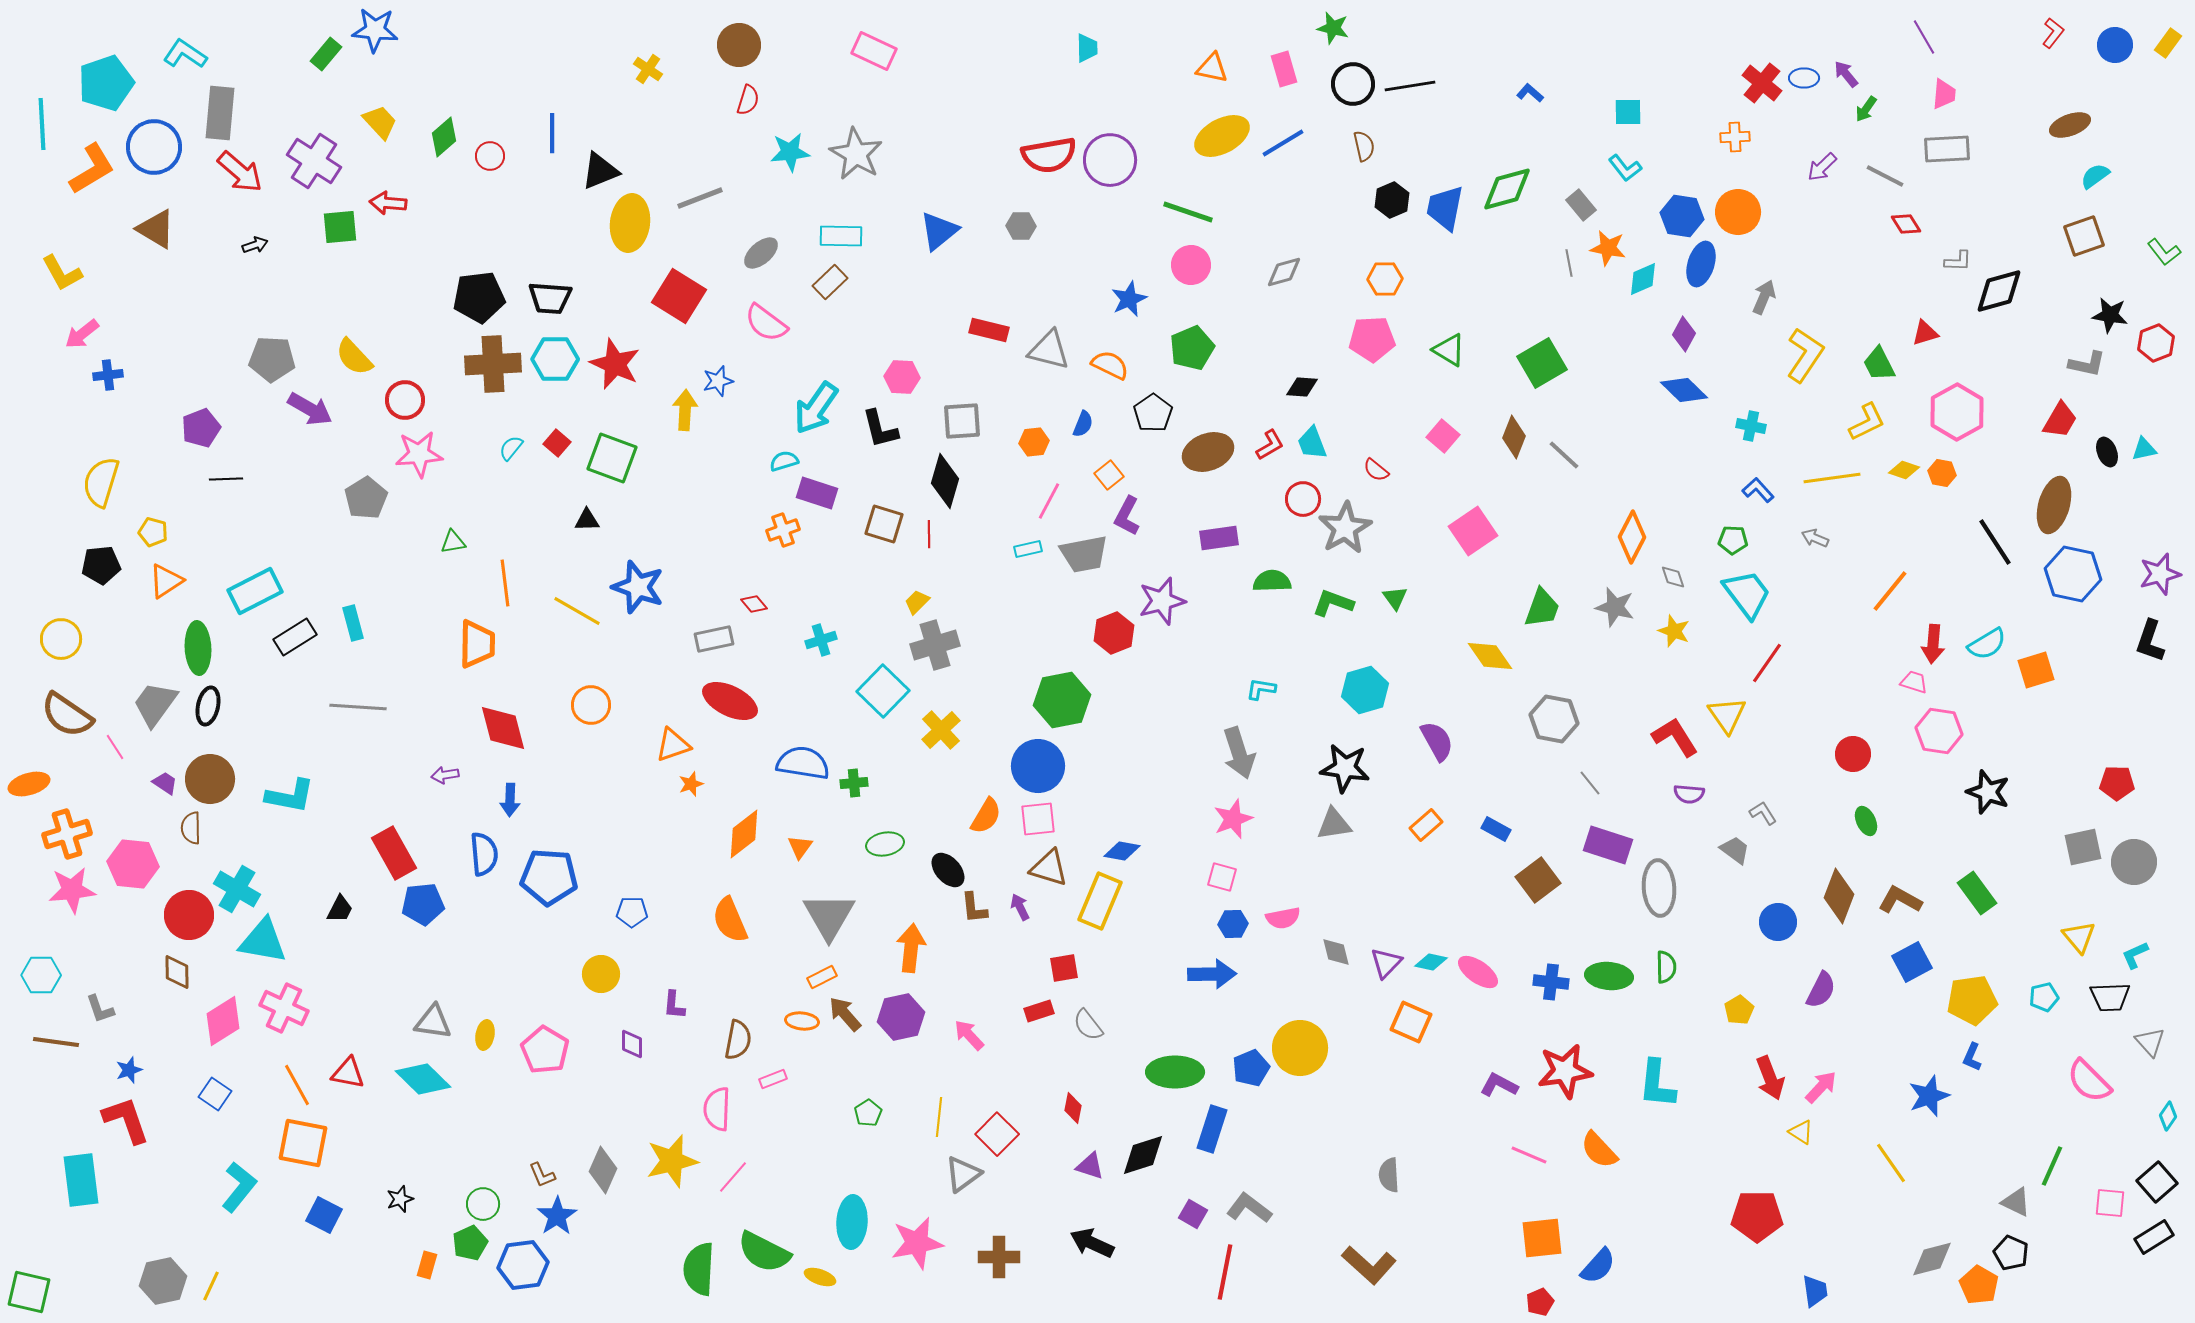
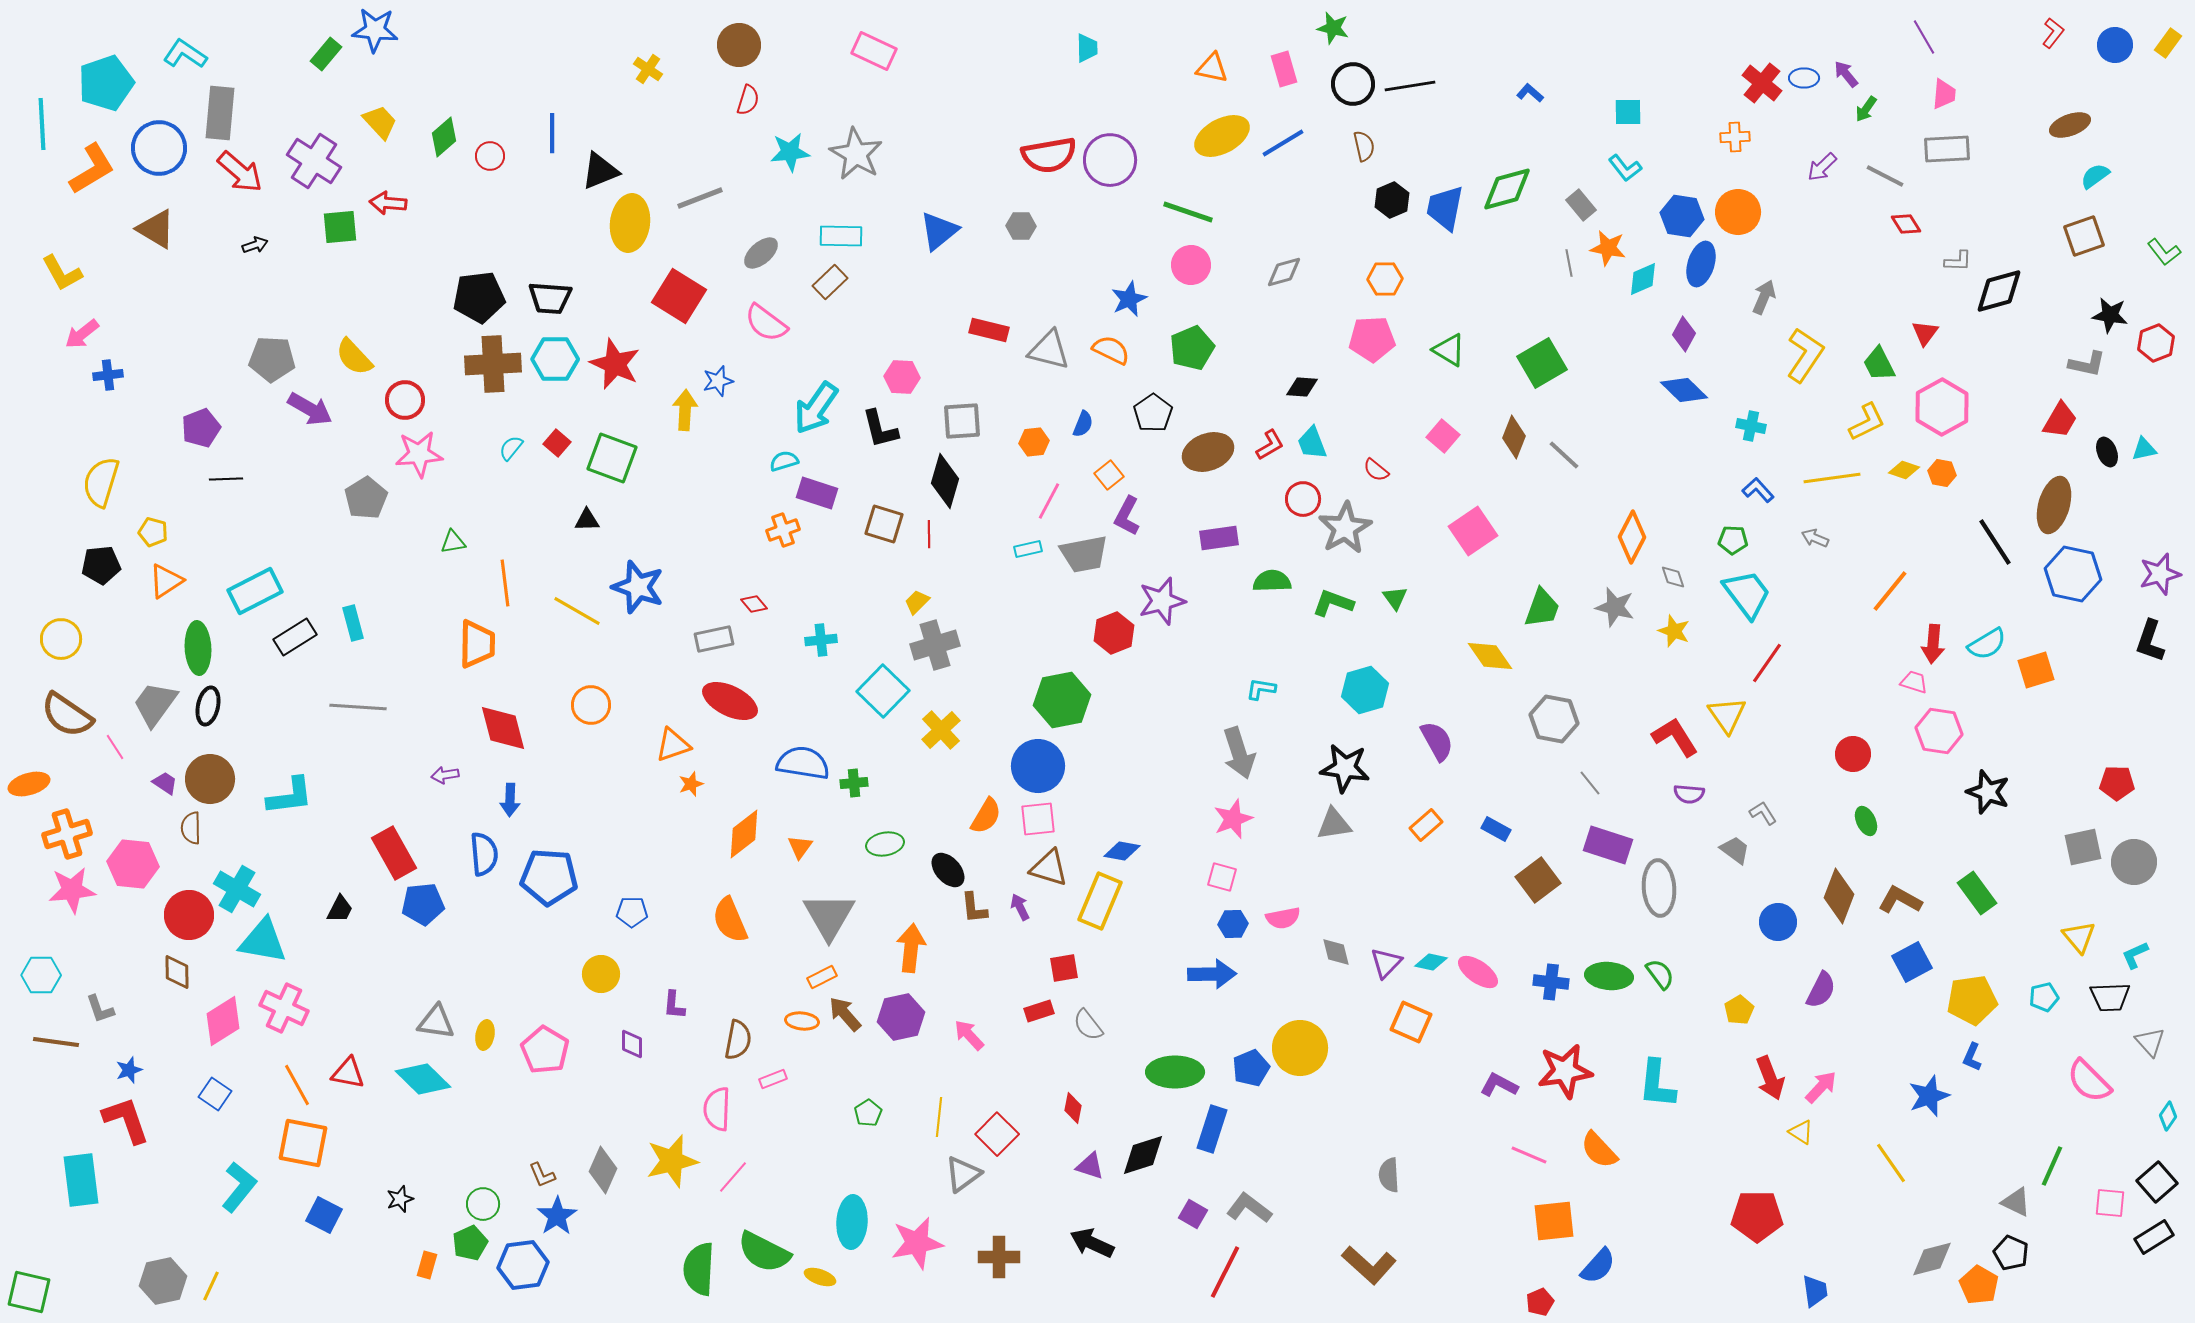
blue circle at (154, 147): moved 5 px right, 1 px down
red triangle at (1925, 333): rotated 36 degrees counterclockwise
orange semicircle at (1110, 365): moved 1 px right, 15 px up
pink hexagon at (1957, 412): moved 15 px left, 5 px up
cyan cross at (821, 640): rotated 12 degrees clockwise
cyan L-shape at (290, 796): rotated 18 degrees counterclockwise
green semicircle at (1666, 967): moved 6 px left, 7 px down; rotated 36 degrees counterclockwise
gray triangle at (433, 1022): moved 3 px right
orange square at (1542, 1238): moved 12 px right, 17 px up
red line at (1225, 1272): rotated 16 degrees clockwise
